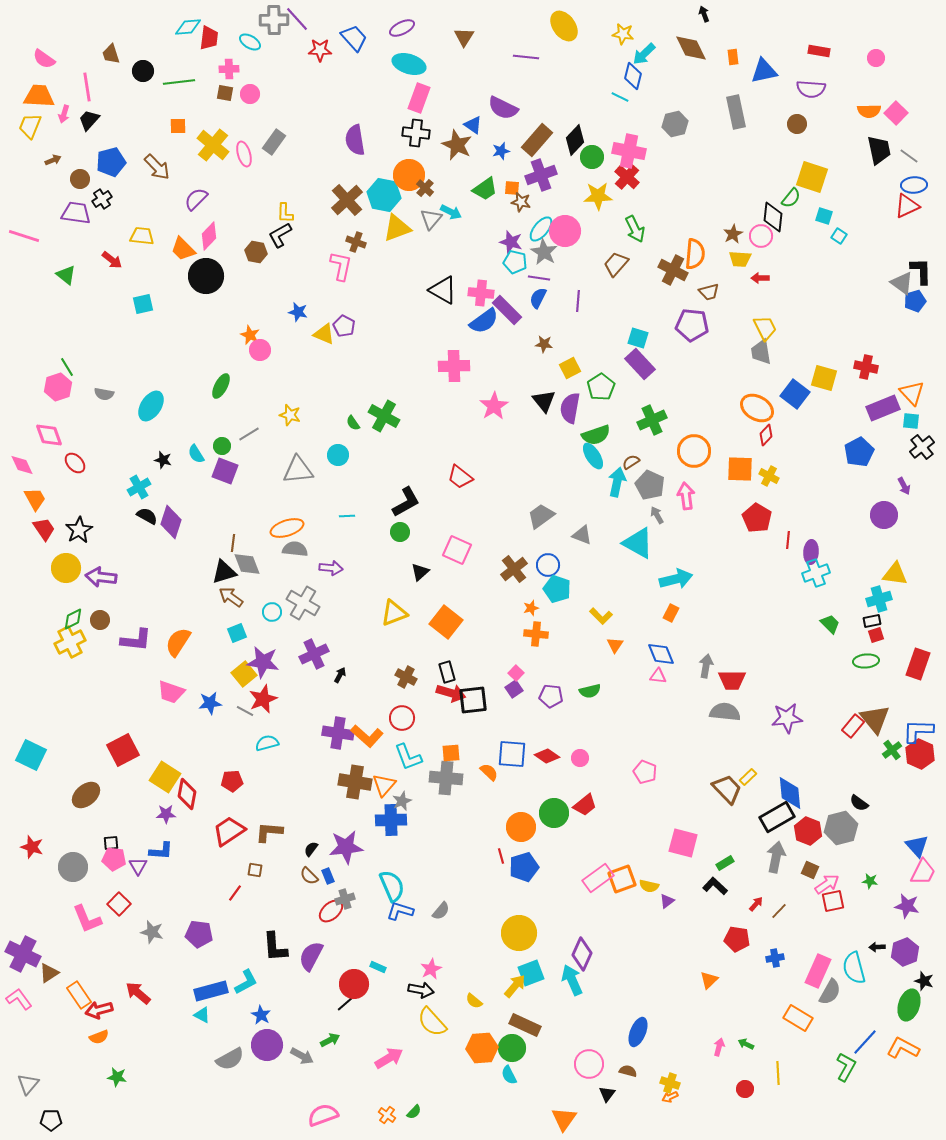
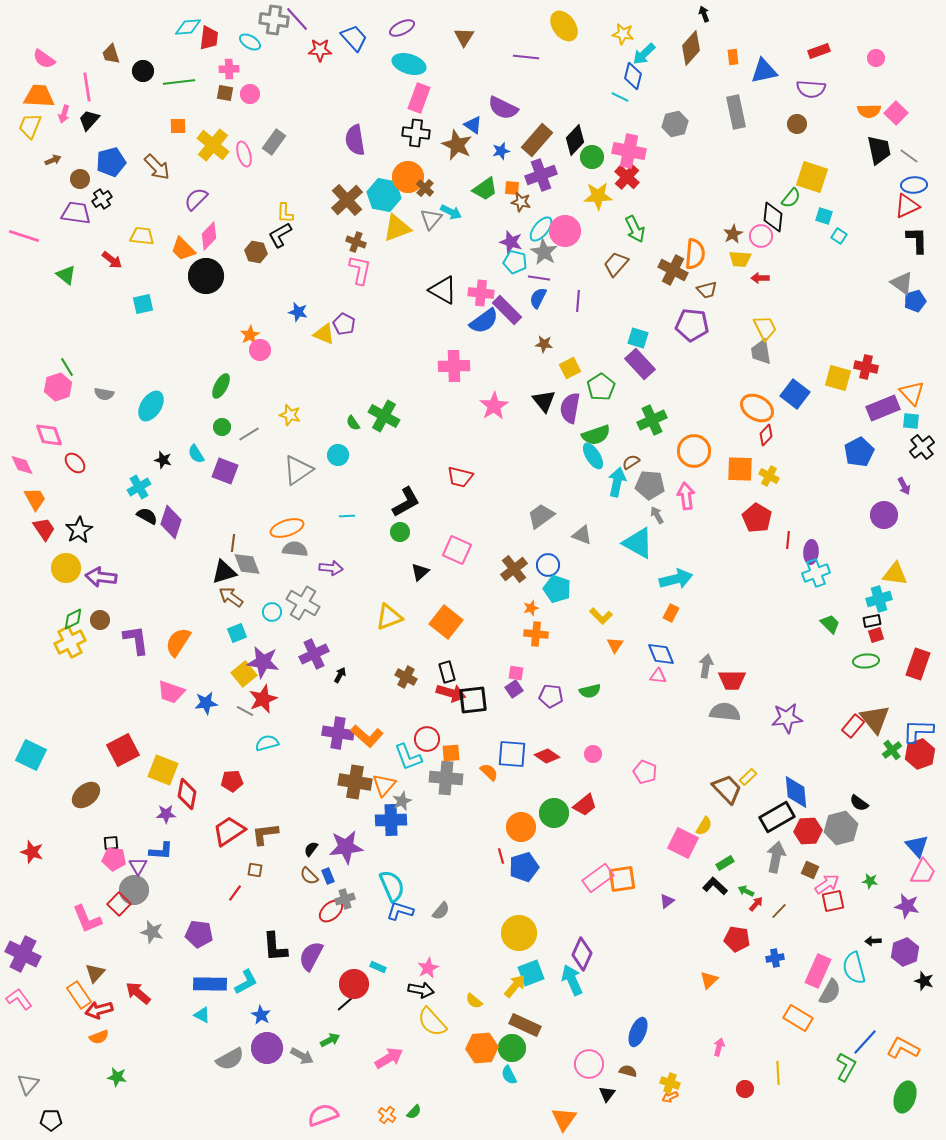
gray cross at (274, 20): rotated 8 degrees clockwise
brown diamond at (691, 48): rotated 68 degrees clockwise
red rectangle at (819, 51): rotated 30 degrees counterclockwise
orange circle at (409, 175): moved 1 px left, 2 px down
pink L-shape at (341, 266): moved 19 px right, 4 px down
black L-shape at (921, 271): moved 4 px left, 31 px up
brown trapezoid at (709, 292): moved 2 px left, 2 px up
purple pentagon at (344, 326): moved 2 px up
orange star at (250, 335): rotated 18 degrees clockwise
yellow square at (824, 378): moved 14 px right
green circle at (222, 446): moved 19 px up
gray triangle at (298, 470): rotated 28 degrees counterclockwise
red trapezoid at (460, 477): rotated 24 degrees counterclockwise
gray pentagon at (650, 485): rotated 20 degrees counterclockwise
yellow triangle at (394, 613): moved 5 px left, 4 px down
purple L-shape at (136, 640): rotated 104 degrees counterclockwise
pink square at (516, 673): rotated 35 degrees counterclockwise
blue star at (210, 703): moved 4 px left
red circle at (402, 718): moved 25 px right, 21 px down
red hexagon at (920, 754): rotated 16 degrees clockwise
pink circle at (580, 758): moved 13 px right, 4 px up
yellow square at (165, 777): moved 2 px left, 7 px up; rotated 12 degrees counterclockwise
blue diamond at (790, 793): moved 6 px right, 1 px up
red hexagon at (808, 831): rotated 24 degrees counterclockwise
brown L-shape at (269, 832): moved 4 px left, 2 px down; rotated 12 degrees counterclockwise
pink square at (683, 843): rotated 12 degrees clockwise
red star at (32, 847): moved 5 px down
gray circle at (73, 867): moved 61 px right, 23 px down
orange square at (622, 879): rotated 12 degrees clockwise
yellow semicircle at (649, 886): moved 55 px right, 60 px up; rotated 72 degrees counterclockwise
black arrow at (877, 947): moved 4 px left, 6 px up
pink star at (431, 969): moved 3 px left, 1 px up
brown triangle at (49, 973): moved 46 px right; rotated 15 degrees counterclockwise
blue rectangle at (211, 991): moved 1 px left, 7 px up; rotated 16 degrees clockwise
green ellipse at (909, 1005): moved 4 px left, 92 px down
green arrow at (746, 1044): moved 153 px up
purple circle at (267, 1045): moved 3 px down
